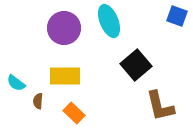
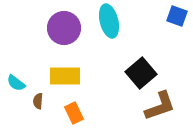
cyan ellipse: rotated 8 degrees clockwise
black square: moved 5 px right, 8 px down
brown L-shape: rotated 96 degrees counterclockwise
orange rectangle: rotated 20 degrees clockwise
